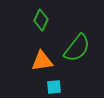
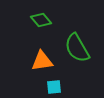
green diamond: rotated 65 degrees counterclockwise
green semicircle: rotated 112 degrees clockwise
